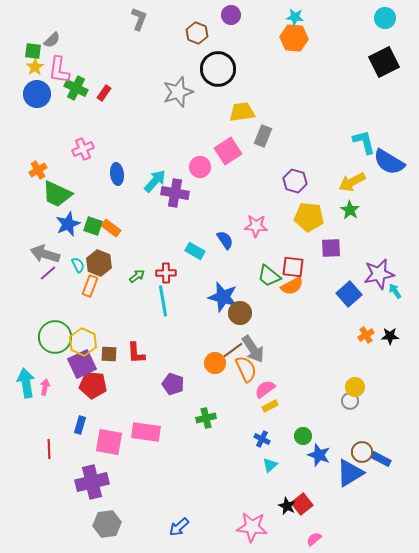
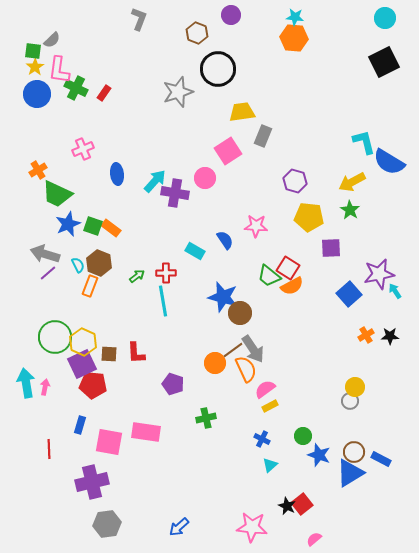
pink circle at (200, 167): moved 5 px right, 11 px down
red square at (293, 267): moved 5 px left, 1 px down; rotated 25 degrees clockwise
brown circle at (362, 452): moved 8 px left
